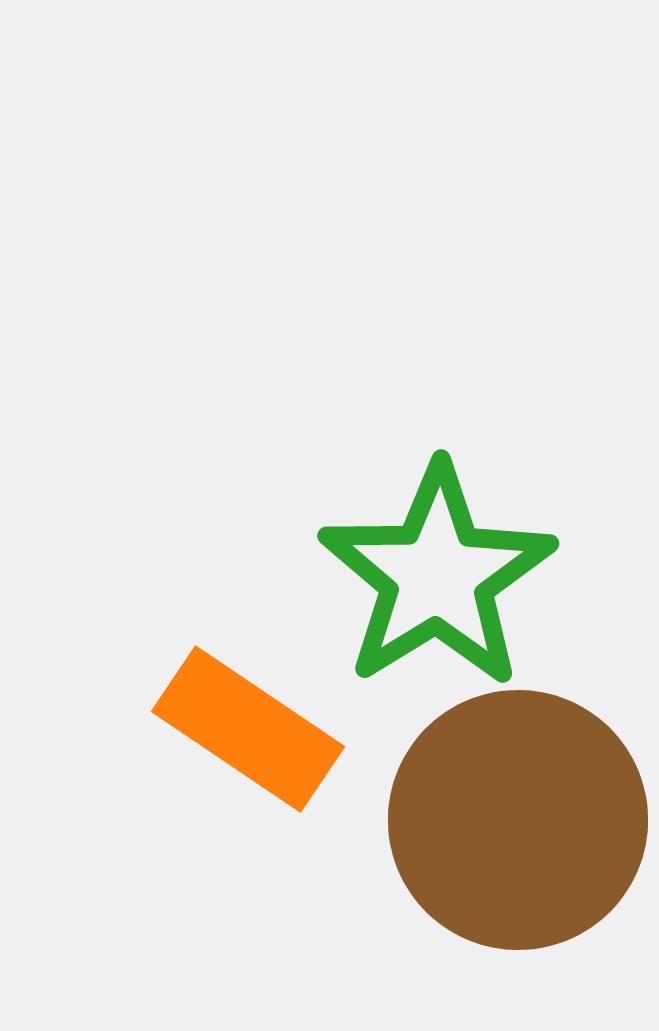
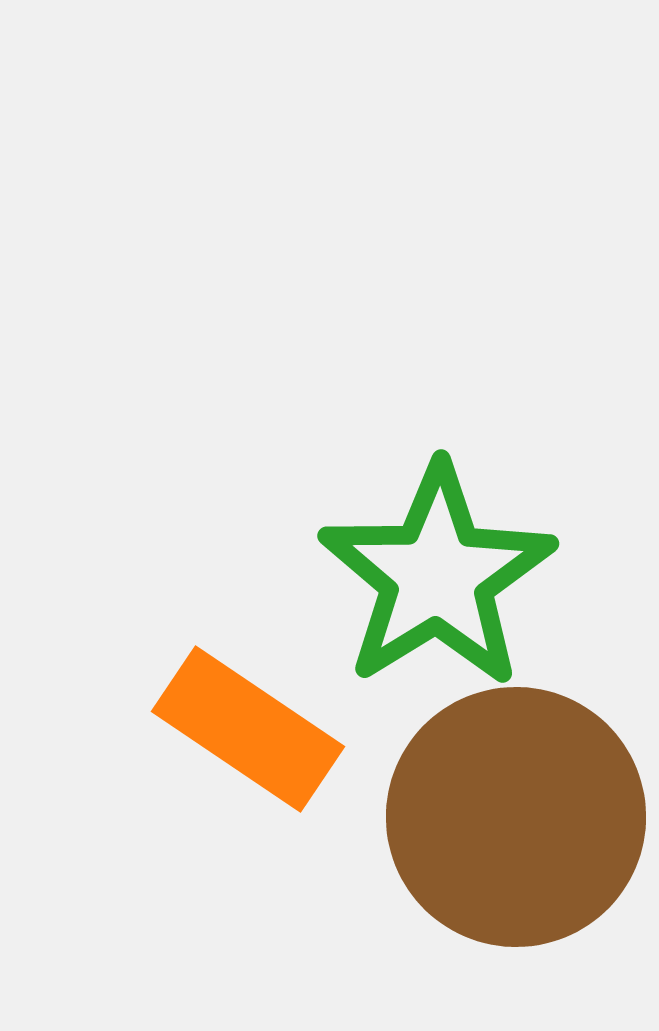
brown circle: moved 2 px left, 3 px up
